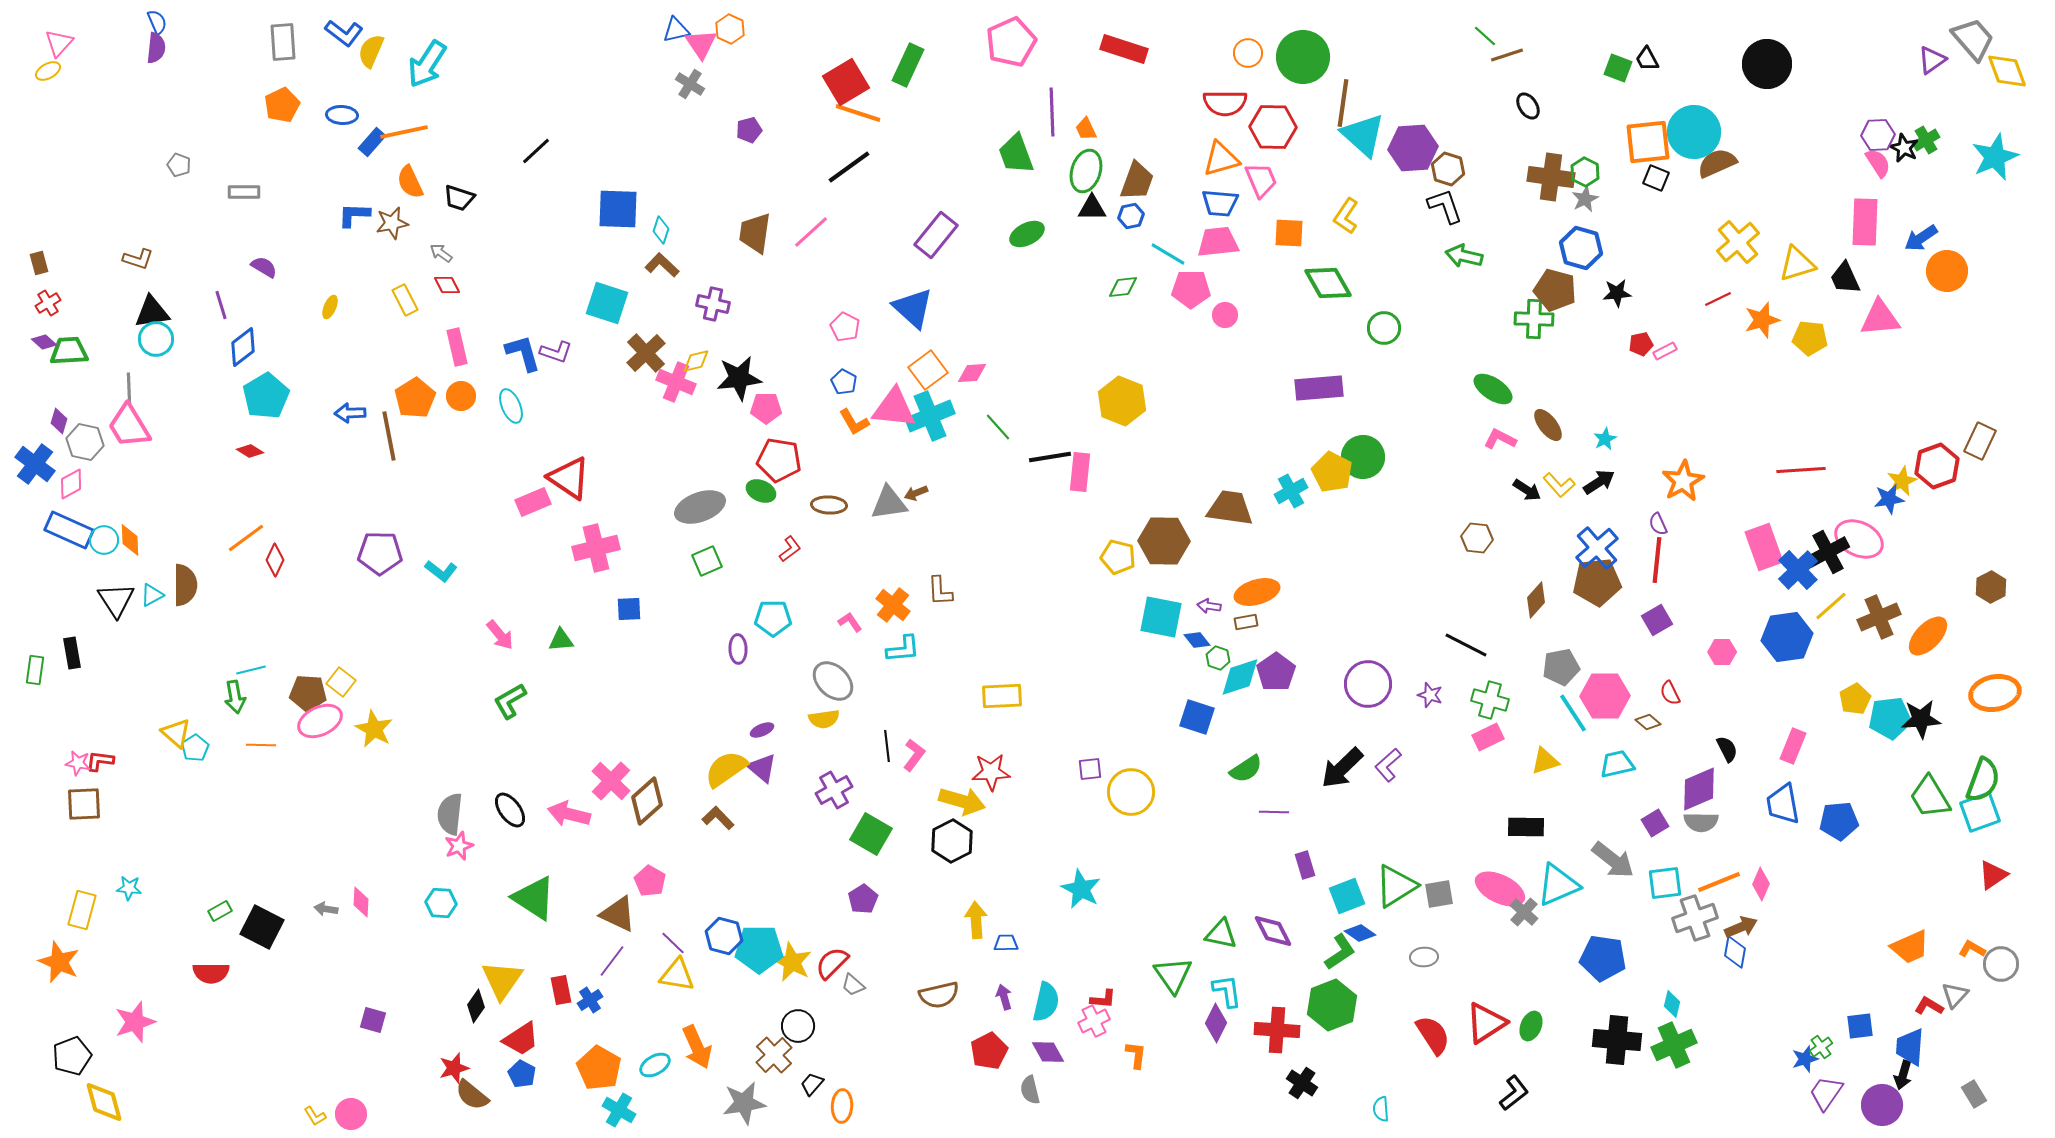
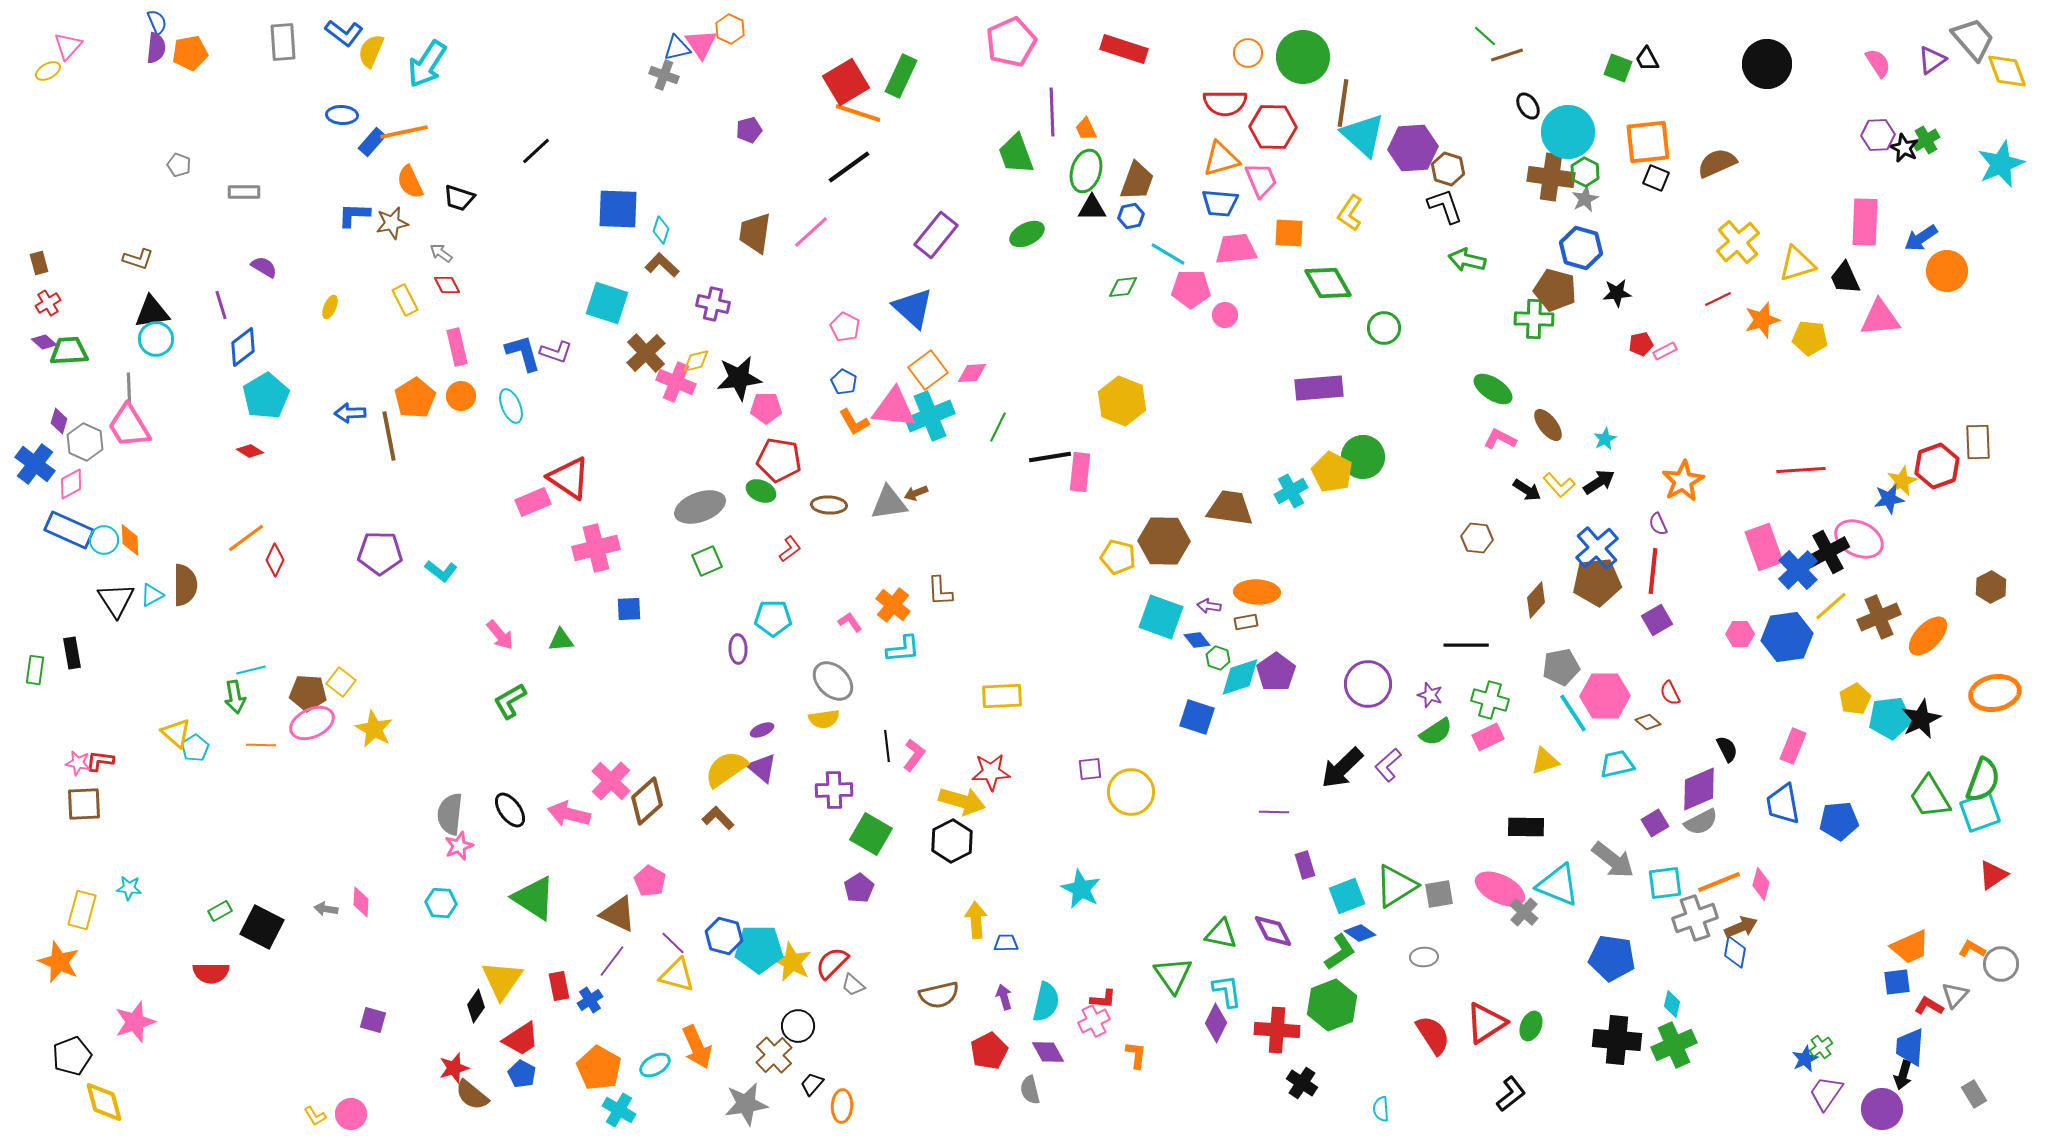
blue triangle at (676, 30): moved 1 px right, 18 px down
pink triangle at (59, 43): moved 9 px right, 3 px down
green rectangle at (908, 65): moved 7 px left, 11 px down
gray cross at (690, 84): moved 26 px left, 9 px up; rotated 12 degrees counterclockwise
orange pentagon at (282, 105): moved 92 px left, 52 px up; rotated 16 degrees clockwise
cyan circle at (1694, 132): moved 126 px left
cyan star at (1995, 157): moved 6 px right, 7 px down
pink semicircle at (1878, 163): moved 100 px up
yellow L-shape at (1346, 216): moved 4 px right, 3 px up
pink trapezoid at (1218, 242): moved 18 px right, 7 px down
green arrow at (1464, 256): moved 3 px right, 4 px down
green line at (998, 427): rotated 68 degrees clockwise
brown rectangle at (1980, 441): moved 2 px left, 1 px down; rotated 27 degrees counterclockwise
gray hexagon at (85, 442): rotated 12 degrees clockwise
red line at (1657, 560): moved 4 px left, 11 px down
orange ellipse at (1257, 592): rotated 18 degrees clockwise
cyan square at (1161, 617): rotated 9 degrees clockwise
black line at (1466, 645): rotated 27 degrees counterclockwise
pink hexagon at (1722, 652): moved 18 px right, 18 px up
black star at (1921, 719): rotated 21 degrees counterclockwise
pink ellipse at (320, 721): moved 8 px left, 2 px down
green semicircle at (1246, 769): moved 190 px right, 37 px up
purple cross at (834, 790): rotated 27 degrees clockwise
gray semicircle at (1701, 822): rotated 28 degrees counterclockwise
pink diamond at (1761, 884): rotated 8 degrees counterclockwise
cyan triangle at (1558, 885): rotated 45 degrees clockwise
purple pentagon at (863, 899): moved 4 px left, 11 px up
blue pentagon at (1603, 958): moved 9 px right
yellow triangle at (677, 975): rotated 6 degrees clockwise
red rectangle at (561, 990): moved 2 px left, 4 px up
blue square at (1860, 1026): moved 37 px right, 44 px up
blue star at (1805, 1059): rotated 8 degrees counterclockwise
black L-shape at (1514, 1093): moved 3 px left, 1 px down
gray star at (744, 1103): moved 2 px right, 1 px down
purple circle at (1882, 1105): moved 4 px down
